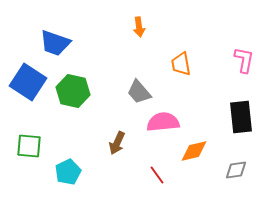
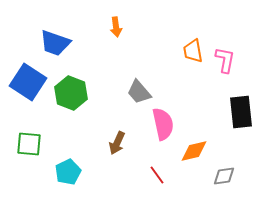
orange arrow: moved 23 px left
pink L-shape: moved 19 px left
orange trapezoid: moved 12 px right, 13 px up
green hexagon: moved 2 px left, 2 px down; rotated 8 degrees clockwise
black rectangle: moved 5 px up
pink semicircle: moved 2 px down; rotated 84 degrees clockwise
green square: moved 2 px up
gray diamond: moved 12 px left, 6 px down
